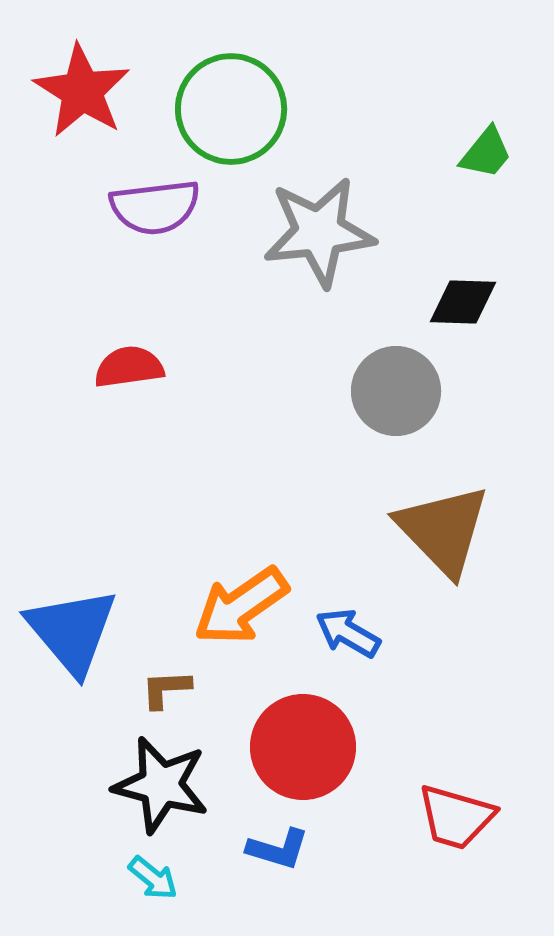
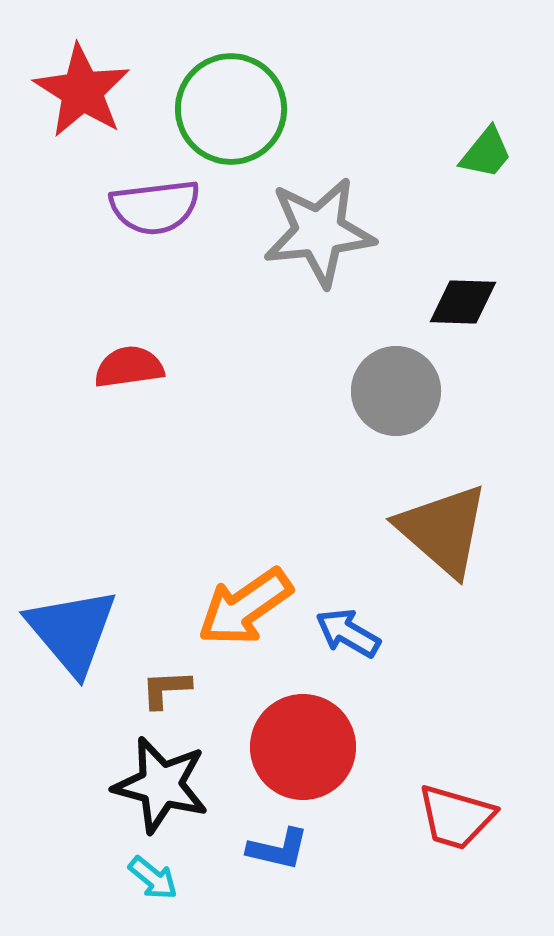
brown triangle: rotated 5 degrees counterclockwise
orange arrow: moved 4 px right, 1 px down
blue L-shape: rotated 4 degrees counterclockwise
